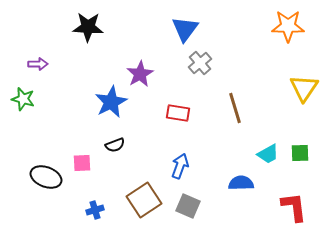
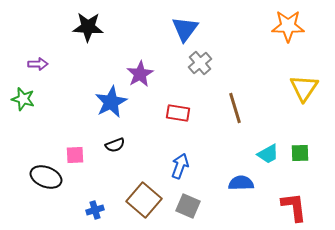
pink square: moved 7 px left, 8 px up
brown square: rotated 16 degrees counterclockwise
